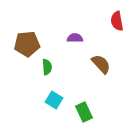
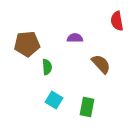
green rectangle: moved 3 px right, 5 px up; rotated 36 degrees clockwise
